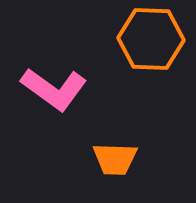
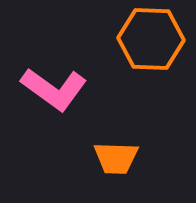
orange trapezoid: moved 1 px right, 1 px up
